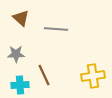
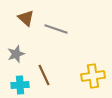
brown triangle: moved 5 px right
gray line: rotated 15 degrees clockwise
gray star: rotated 18 degrees counterclockwise
